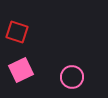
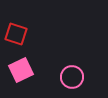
red square: moved 1 px left, 2 px down
